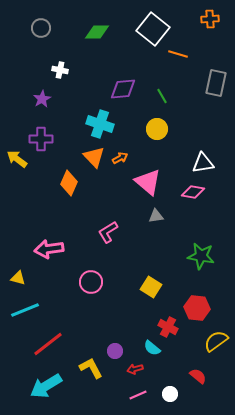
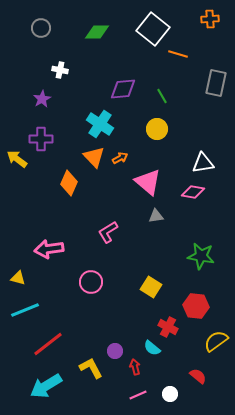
cyan cross: rotated 16 degrees clockwise
red hexagon: moved 1 px left, 2 px up
red arrow: moved 2 px up; rotated 91 degrees clockwise
